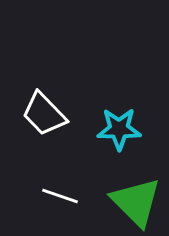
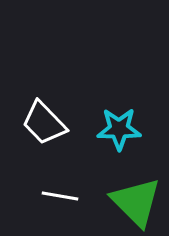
white trapezoid: moved 9 px down
white line: rotated 9 degrees counterclockwise
